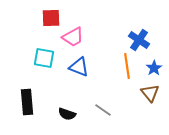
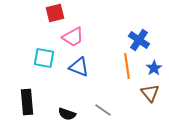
red square: moved 4 px right, 5 px up; rotated 12 degrees counterclockwise
